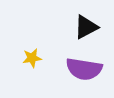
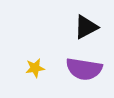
yellow star: moved 3 px right, 10 px down
